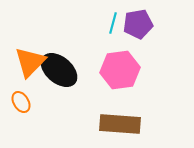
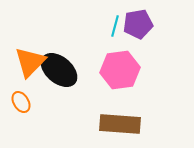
cyan line: moved 2 px right, 3 px down
